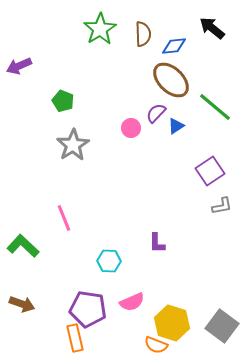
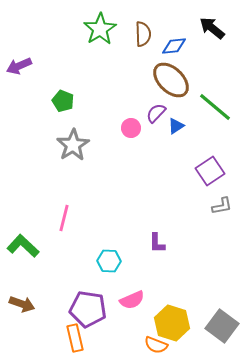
pink line: rotated 36 degrees clockwise
pink semicircle: moved 2 px up
